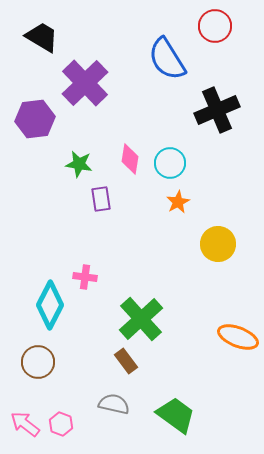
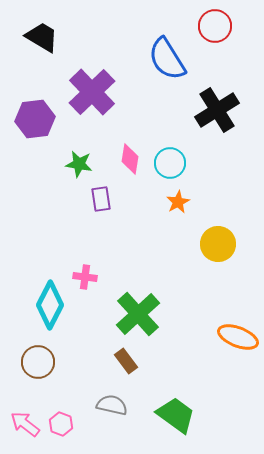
purple cross: moved 7 px right, 9 px down
black cross: rotated 9 degrees counterclockwise
green cross: moved 3 px left, 5 px up
gray semicircle: moved 2 px left, 1 px down
